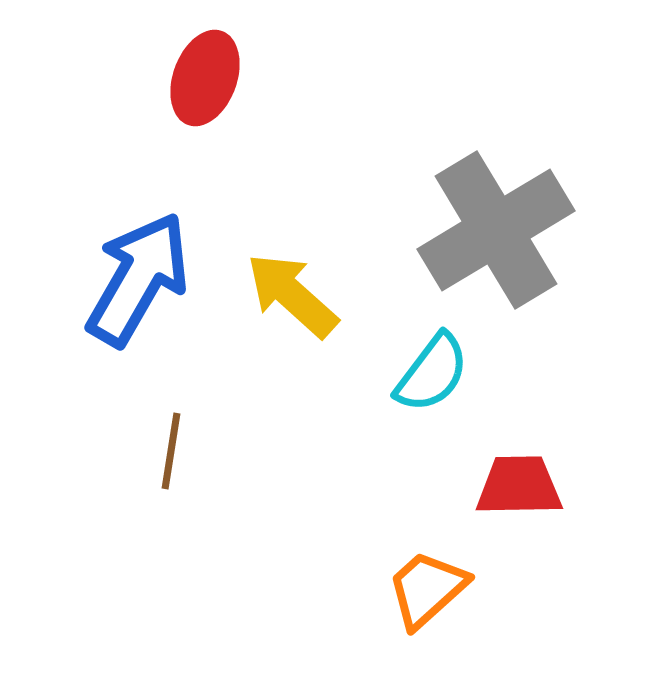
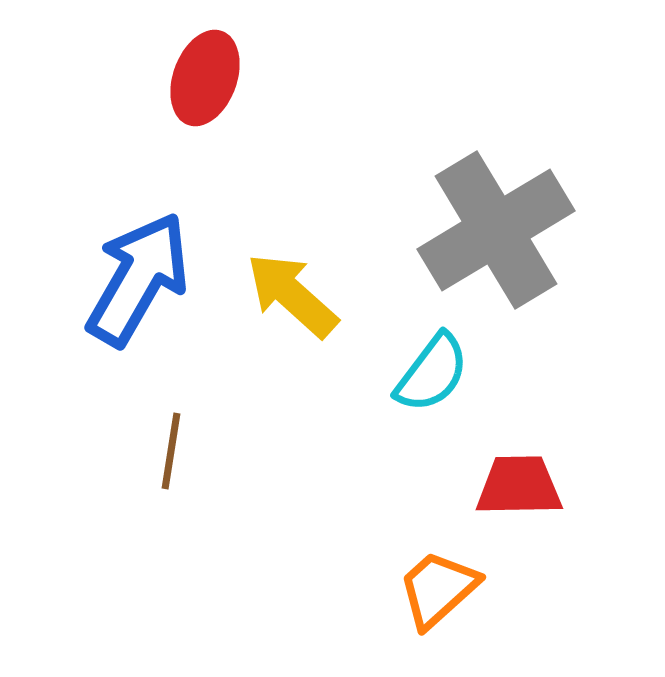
orange trapezoid: moved 11 px right
